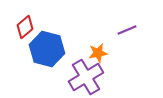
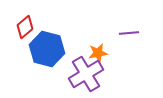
purple line: moved 2 px right, 3 px down; rotated 18 degrees clockwise
purple cross: moved 3 px up
